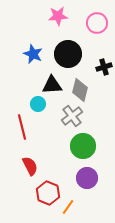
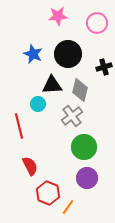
red line: moved 3 px left, 1 px up
green circle: moved 1 px right, 1 px down
